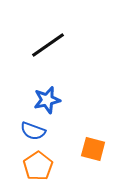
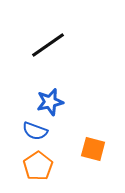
blue star: moved 3 px right, 2 px down
blue semicircle: moved 2 px right
